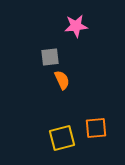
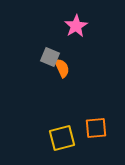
pink star: rotated 25 degrees counterclockwise
gray square: rotated 30 degrees clockwise
orange semicircle: moved 12 px up
